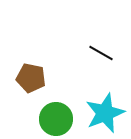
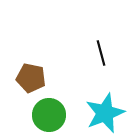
black line: rotated 45 degrees clockwise
green circle: moved 7 px left, 4 px up
